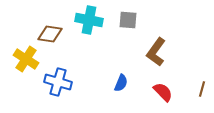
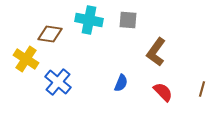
blue cross: rotated 24 degrees clockwise
